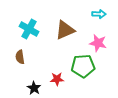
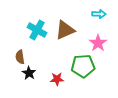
cyan cross: moved 8 px right, 1 px down
pink star: rotated 24 degrees clockwise
black star: moved 5 px left, 15 px up
